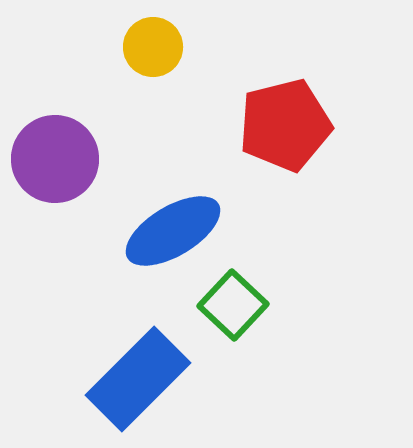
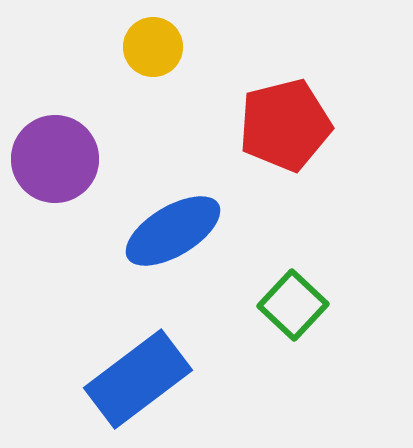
green square: moved 60 px right
blue rectangle: rotated 8 degrees clockwise
